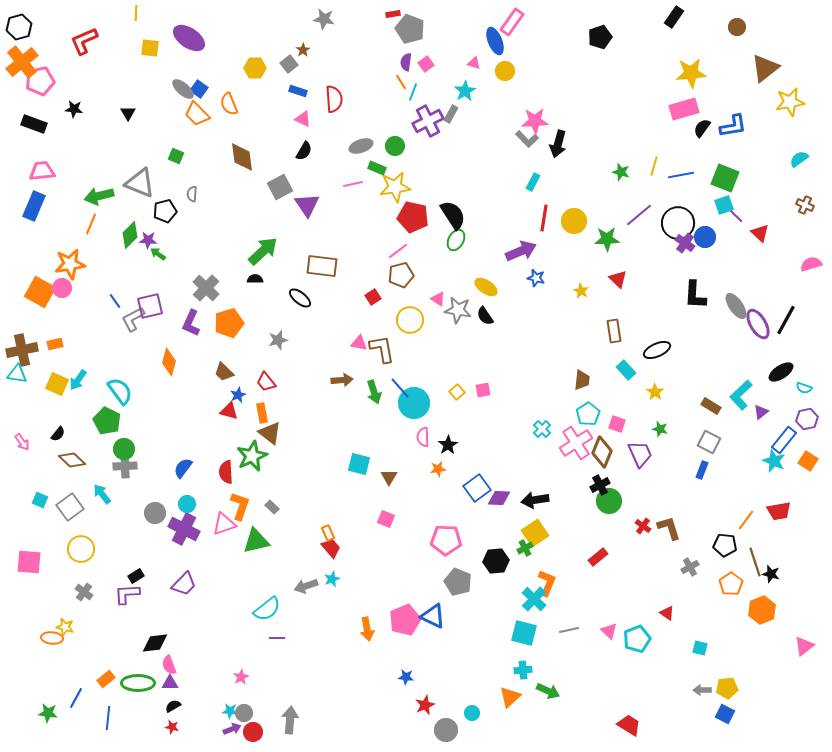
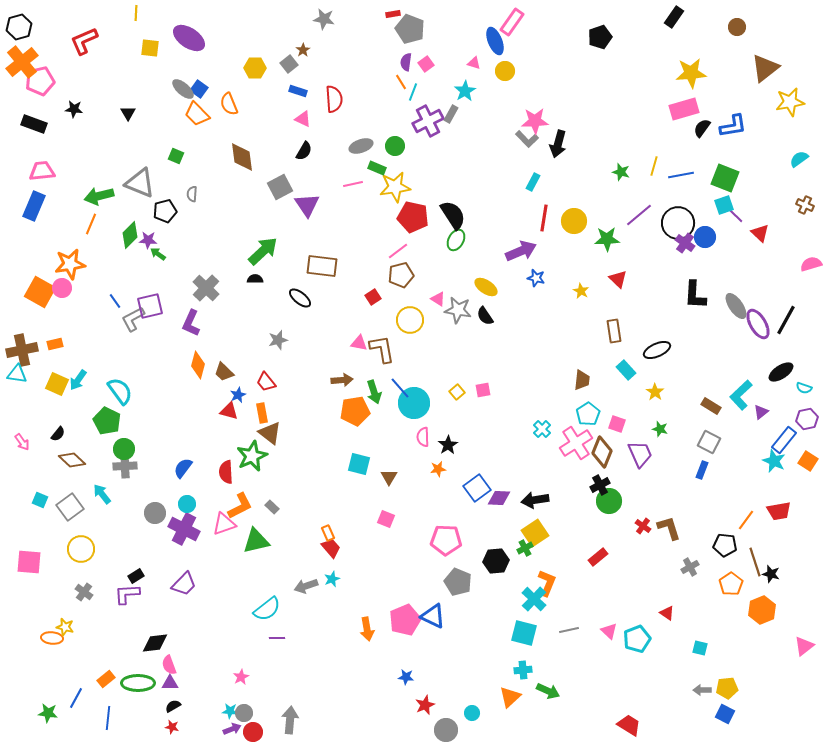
orange pentagon at (229, 323): moved 126 px right, 88 px down; rotated 8 degrees clockwise
orange diamond at (169, 362): moved 29 px right, 3 px down
orange L-shape at (240, 506): rotated 44 degrees clockwise
